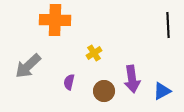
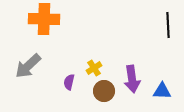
orange cross: moved 11 px left, 1 px up
yellow cross: moved 15 px down
blue triangle: rotated 30 degrees clockwise
